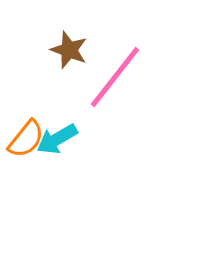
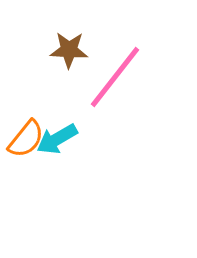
brown star: rotated 18 degrees counterclockwise
